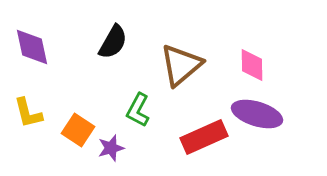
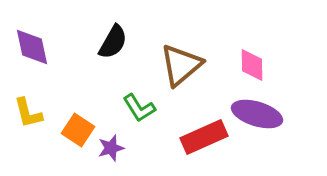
green L-shape: moved 1 px right, 2 px up; rotated 60 degrees counterclockwise
